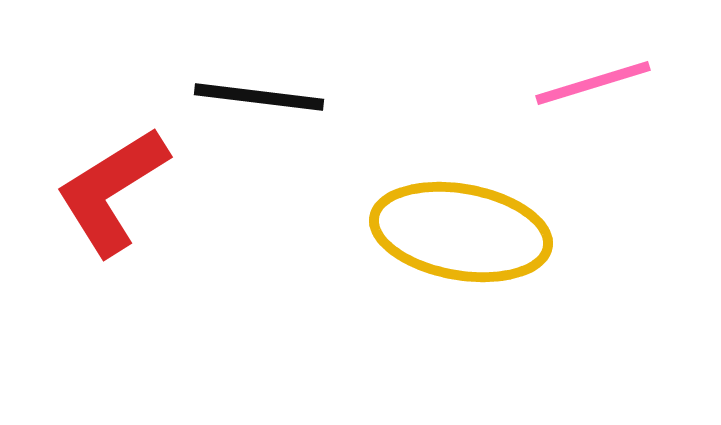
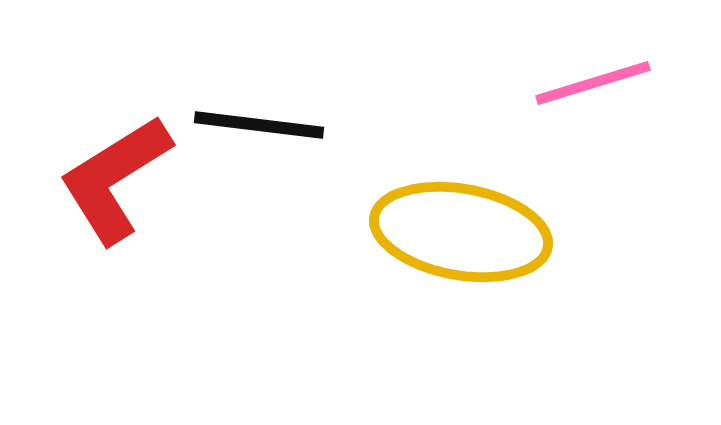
black line: moved 28 px down
red L-shape: moved 3 px right, 12 px up
